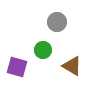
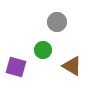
purple square: moved 1 px left
